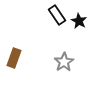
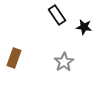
black star: moved 5 px right, 6 px down; rotated 21 degrees counterclockwise
